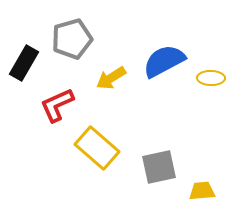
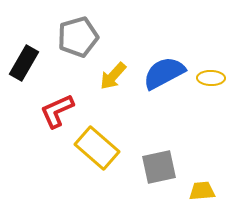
gray pentagon: moved 6 px right, 2 px up
blue semicircle: moved 12 px down
yellow arrow: moved 2 px right, 2 px up; rotated 16 degrees counterclockwise
red L-shape: moved 6 px down
